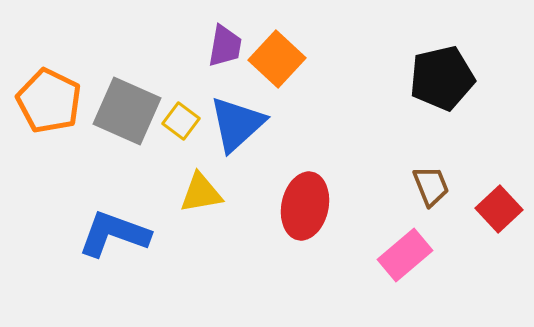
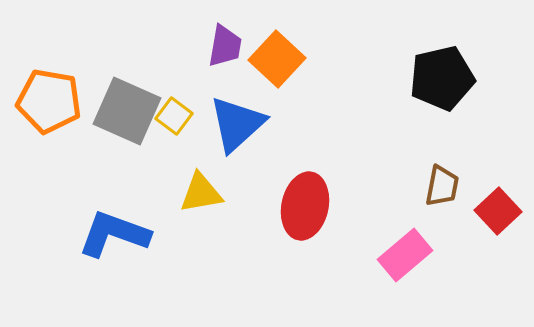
orange pentagon: rotated 16 degrees counterclockwise
yellow square: moved 7 px left, 5 px up
brown trapezoid: moved 11 px right; rotated 33 degrees clockwise
red square: moved 1 px left, 2 px down
